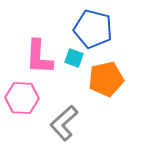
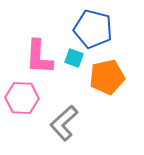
orange pentagon: moved 1 px right, 2 px up
